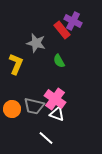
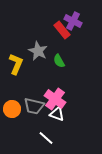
gray star: moved 2 px right, 8 px down; rotated 12 degrees clockwise
